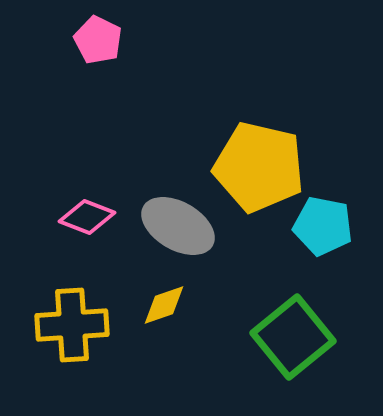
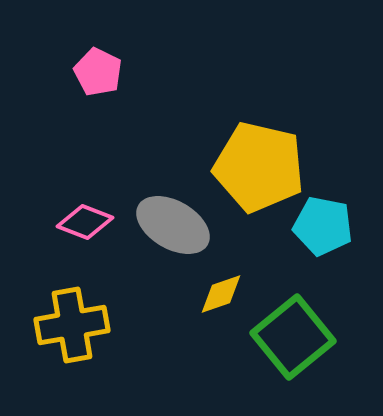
pink pentagon: moved 32 px down
pink diamond: moved 2 px left, 5 px down
gray ellipse: moved 5 px left, 1 px up
yellow diamond: moved 57 px right, 11 px up
yellow cross: rotated 6 degrees counterclockwise
